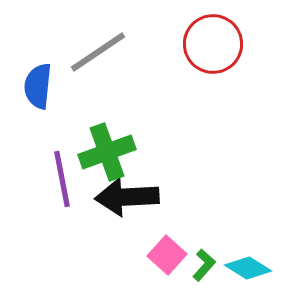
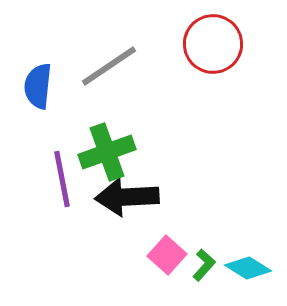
gray line: moved 11 px right, 14 px down
